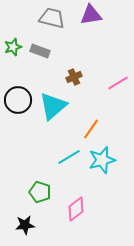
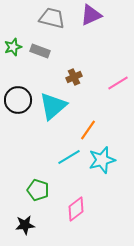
purple triangle: rotated 15 degrees counterclockwise
orange line: moved 3 px left, 1 px down
green pentagon: moved 2 px left, 2 px up
